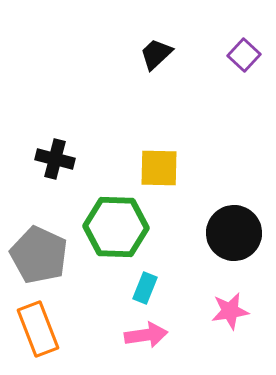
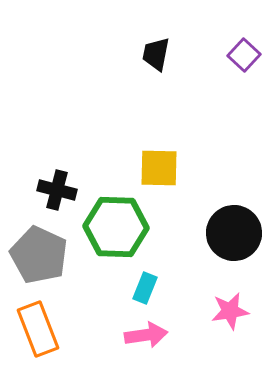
black trapezoid: rotated 36 degrees counterclockwise
black cross: moved 2 px right, 31 px down
